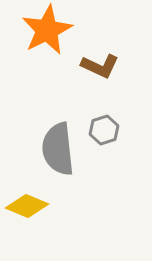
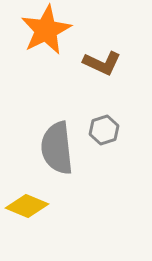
orange star: moved 1 px left
brown L-shape: moved 2 px right, 3 px up
gray semicircle: moved 1 px left, 1 px up
